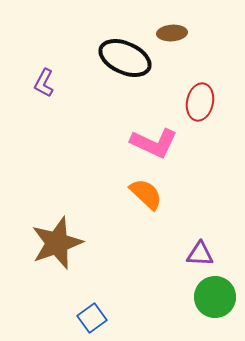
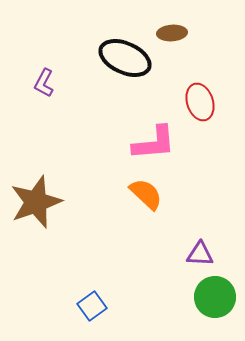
red ellipse: rotated 30 degrees counterclockwise
pink L-shape: rotated 30 degrees counterclockwise
brown star: moved 21 px left, 41 px up
blue square: moved 12 px up
